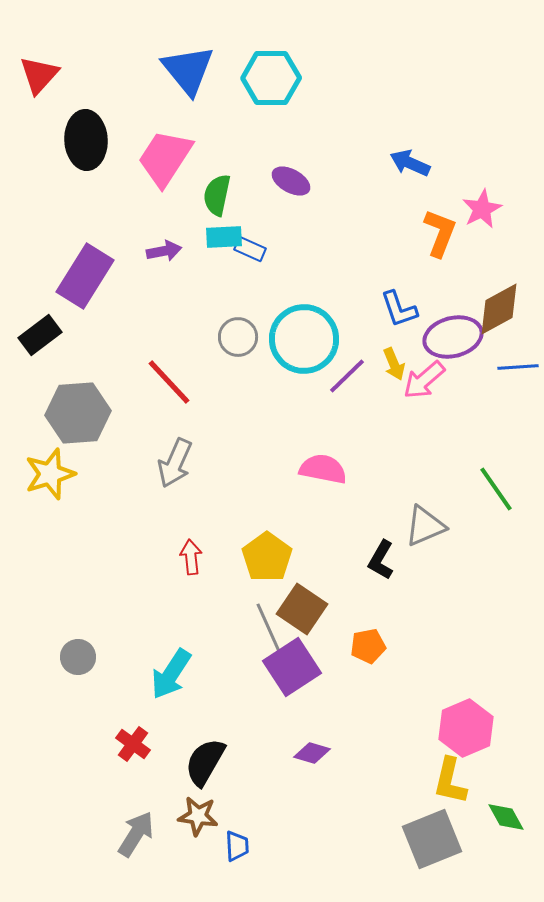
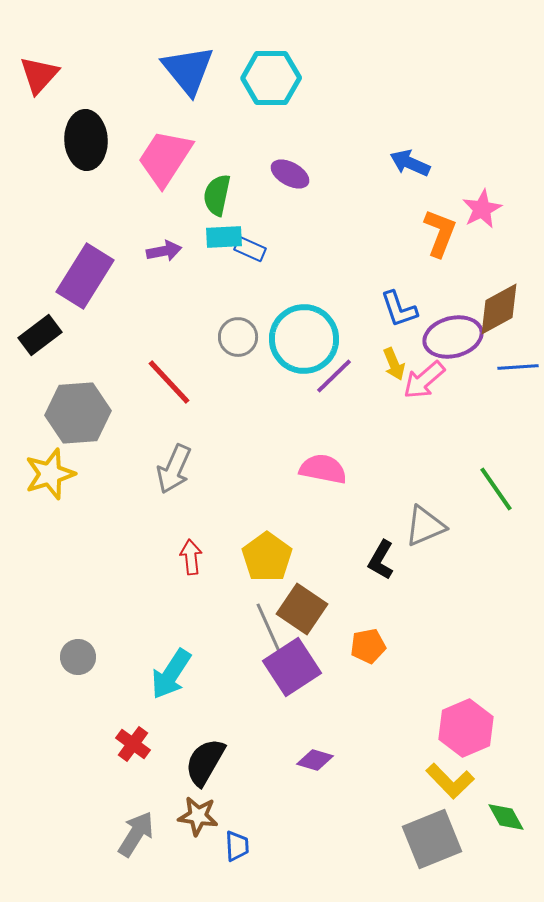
purple ellipse at (291, 181): moved 1 px left, 7 px up
purple line at (347, 376): moved 13 px left
gray arrow at (175, 463): moved 1 px left, 6 px down
purple diamond at (312, 753): moved 3 px right, 7 px down
yellow L-shape at (450, 781): rotated 57 degrees counterclockwise
